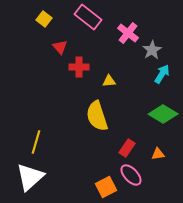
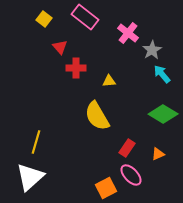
pink rectangle: moved 3 px left
red cross: moved 3 px left, 1 px down
cyan arrow: rotated 72 degrees counterclockwise
yellow semicircle: rotated 12 degrees counterclockwise
orange triangle: rotated 16 degrees counterclockwise
orange square: moved 1 px down
